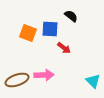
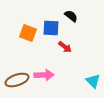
blue square: moved 1 px right, 1 px up
red arrow: moved 1 px right, 1 px up
